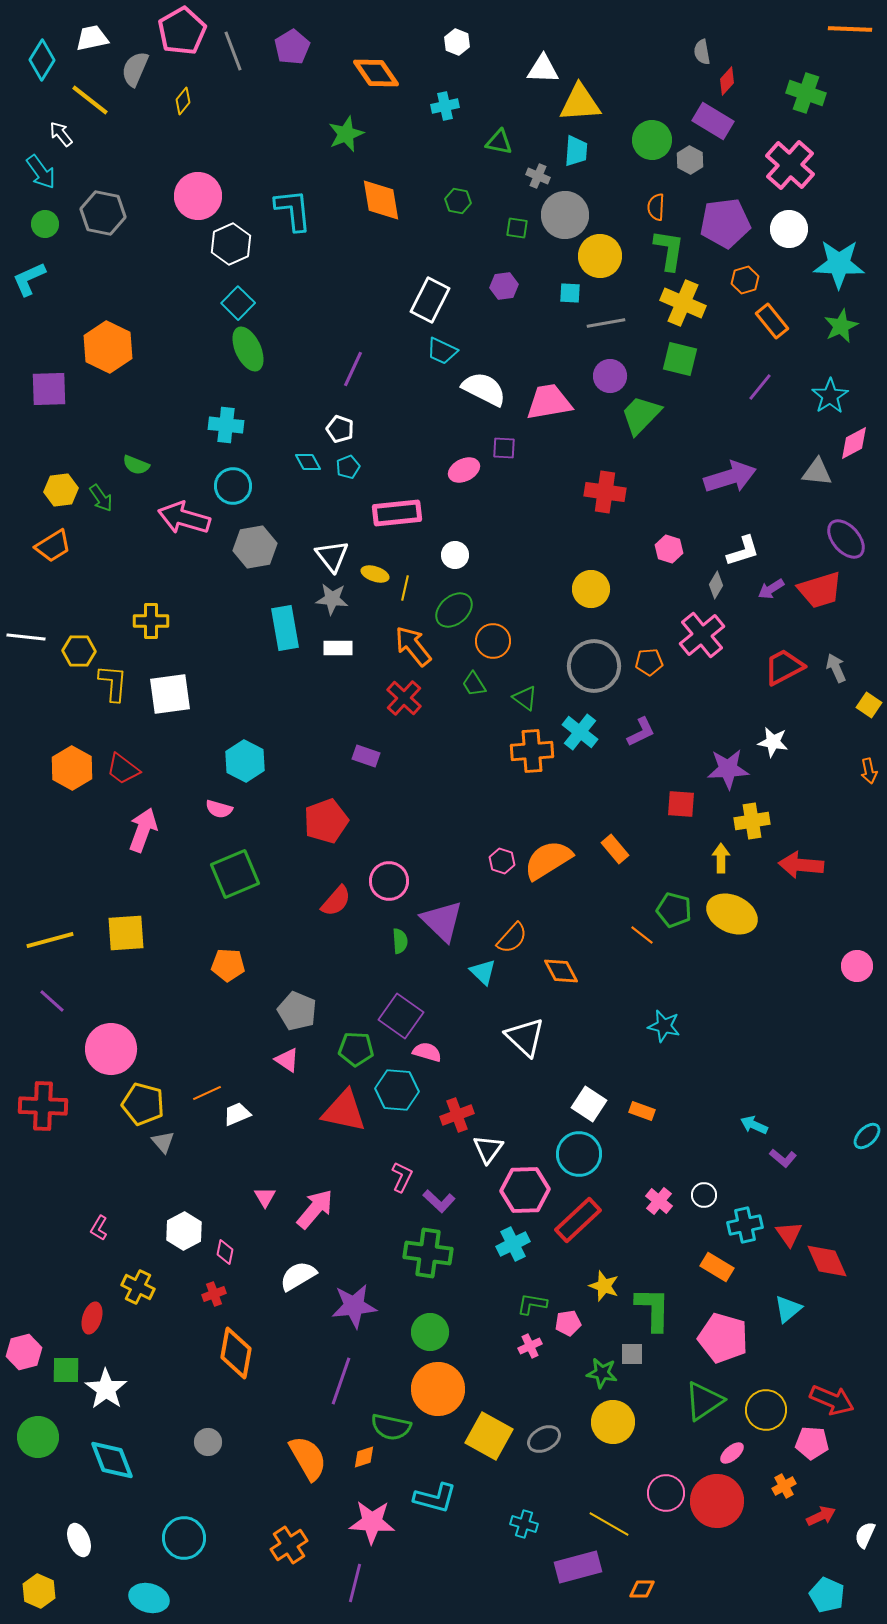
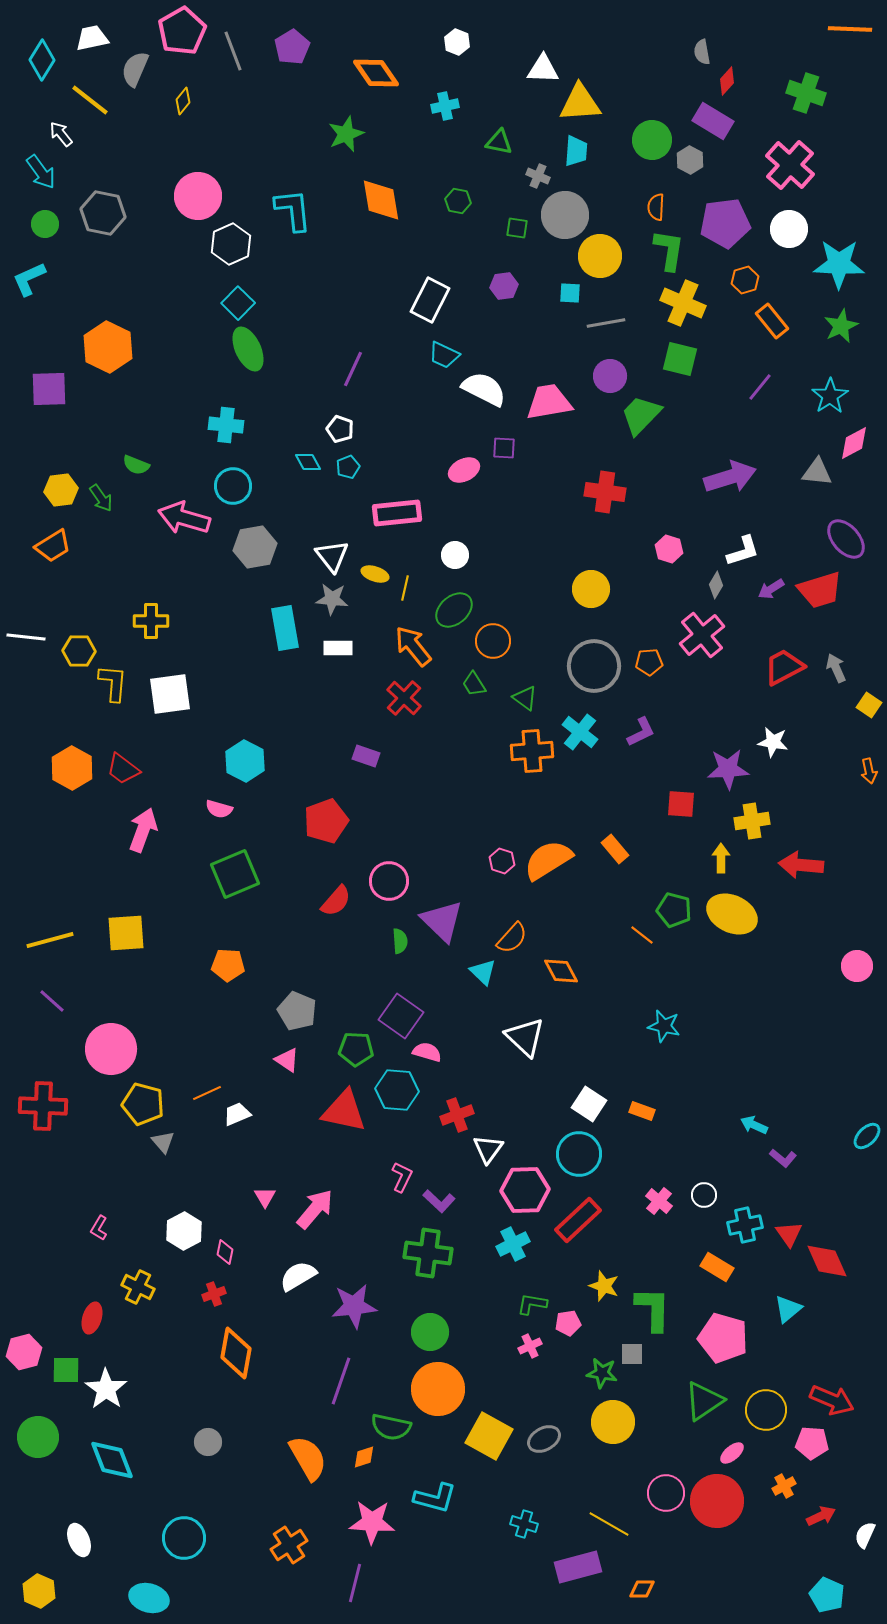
cyan trapezoid at (442, 351): moved 2 px right, 4 px down
